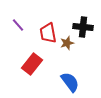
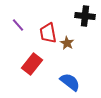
black cross: moved 2 px right, 11 px up
brown star: rotated 24 degrees counterclockwise
blue semicircle: rotated 15 degrees counterclockwise
